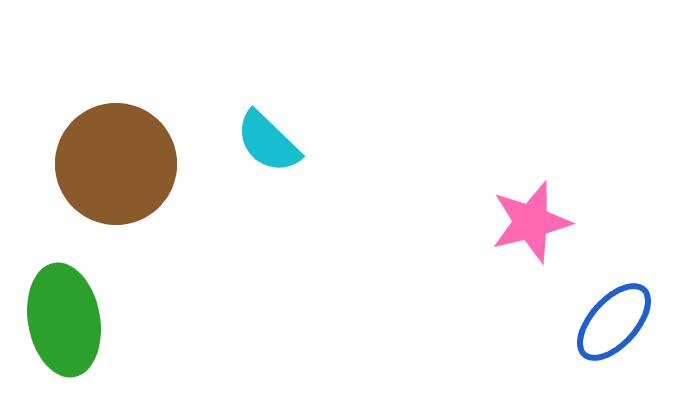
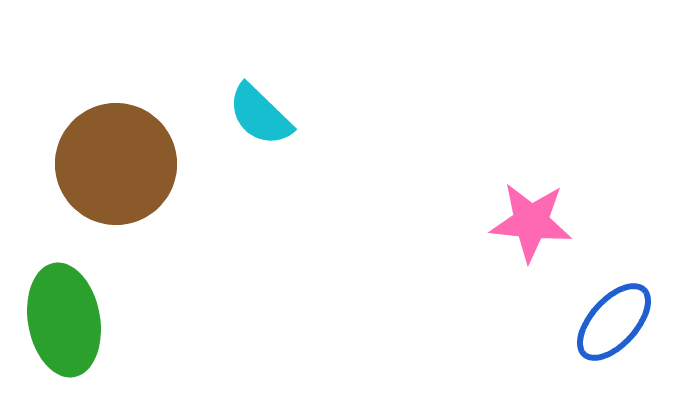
cyan semicircle: moved 8 px left, 27 px up
pink star: rotated 20 degrees clockwise
